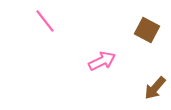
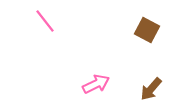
pink arrow: moved 6 px left, 23 px down
brown arrow: moved 4 px left, 1 px down
